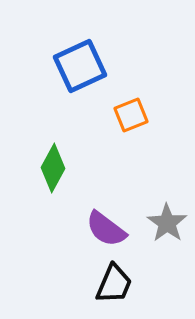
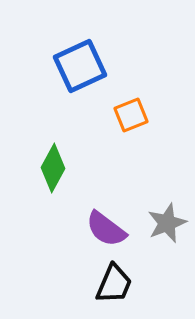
gray star: rotated 15 degrees clockwise
